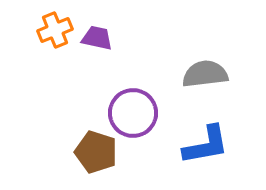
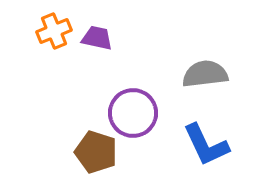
orange cross: moved 1 px left, 1 px down
blue L-shape: rotated 75 degrees clockwise
